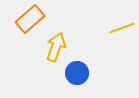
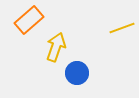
orange rectangle: moved 1 px left, 1 px down
